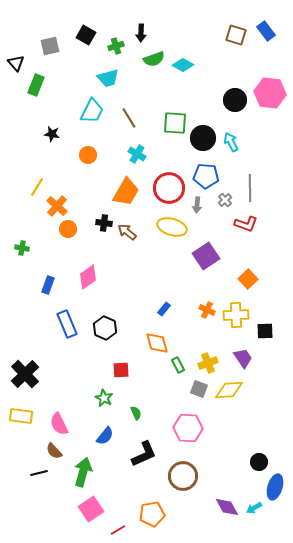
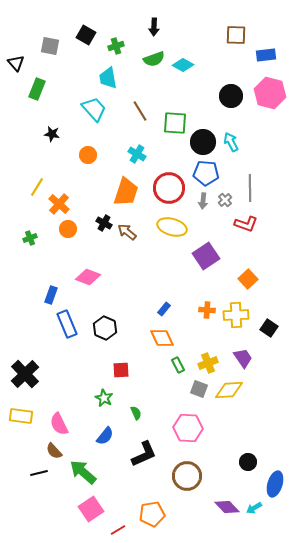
blue rectangle at (266, 31): moved 24 px down; rotated 60 degrees counterclockwise
black arrow at (141, 33): moved 13 px right, 6 px up
brown square at (236, 35): rotated 15 degrees counterclockwise
gray square at (50, 46): rotated 24 degrees clockwise
cyan trapezoid at (108, 78): rotated 95 degrees clockwise
green rectangle at (36, 85): moved 1 px right, 4 px down
pink hexagon at (270, 93): rotated 8 degrees clockwise
black circle at (235, 100): moved 4 px left, 4 px up
cyan trapezoid at (92, 111): moved 2 px right, 2 px up; rotated 68 degrees counterclockwise
brown line at (129, 118): moved 11 px right, 7 px up
black circle at (203, 138): moved 4 px down
blue pentagon at (206, 176): moved 3 px up
orange trapezoid at (126, 192): rotated 12 degrees counterclockwise
gray arrow at (197, 205): moved 6 px right, 4 px up
orange cross at (57, 206): moved 2 px right, 2 px up
black cross at (104, 223): rotated 21 degrees clockwise
green cross at (22, 248): moved 8 px right, 10 px up; rotated 32 degrees counterclockwise
pink diamond at (88, 277): rotated 55 degrees clockwise
blue rectangle at (48, 285): moved 3 px right, 10 px down
orange cross at (207, 310): rotated 21 degrees counterclockwise
black square at (265, 331): moved 4 px right, 3 px up; rotated 36 degrees clockwise
orange diamond at (157, 343): moved 5 px right, 5 px up; rotated 10 degrees counterclockwise
black circle at (259, 462): moved 11 px left
green arrow at (83, 472): rotated 64 degrees counterclockwise
brown circle at (183, 476): moved 4 px right
blue ellipse at (275, 487): moved 3 px up
purple diamond at (227, 507): rotated 15 degrees counterclockwise
